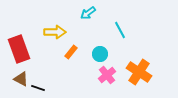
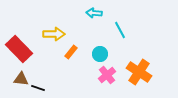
cyan arrow: moved 6 px right; rotated 42 degrees clockwise
yellow arrow: moved 1 px left, 2 px down
red rectangle: rotated 24 degrees counterclockwise
brown triangle: rotated 21 degrees counterclockwise
